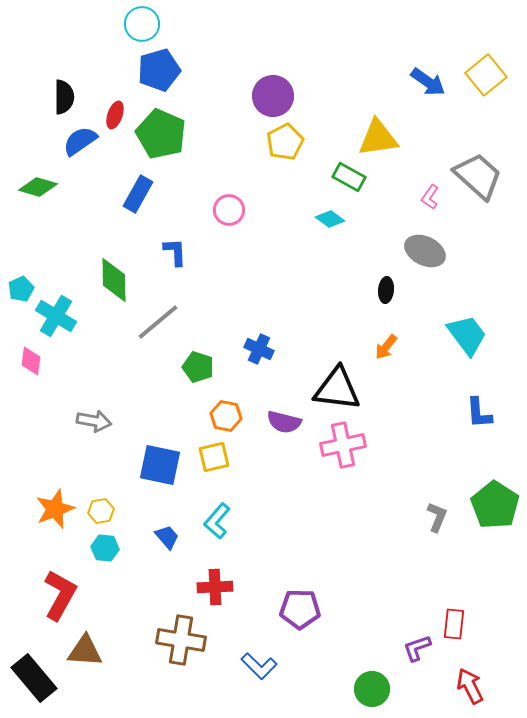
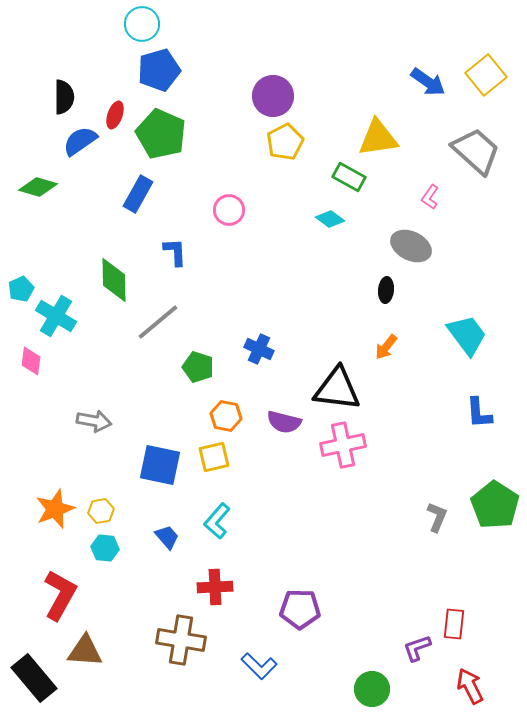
gray trapezoid at (478, 176): moved 2 px left, 25 px up
gray ellipse at (425, 251): moved 14 px left, 5 px up
